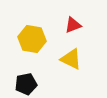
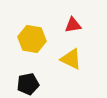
red triangle: rotated 12 degrees clockwise
black pentagon: moved 2 px right
